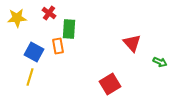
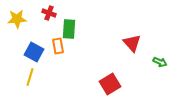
red cross: rotated 16 degrees counterclockwise
yellow star: moved 1 px down
